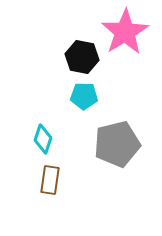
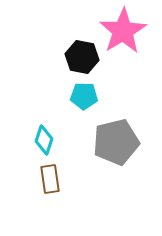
pink star: moved 2 px left, 1 px up
cyan diamond: moved 1 px right, 1 px down
gray pentagon: moved 1 px left, 2 px up
brown rectangle: moved 1 px up; rotated 16 degrees counterclockwise
